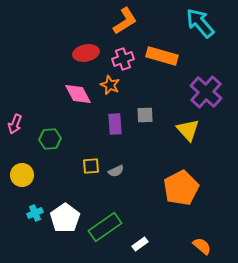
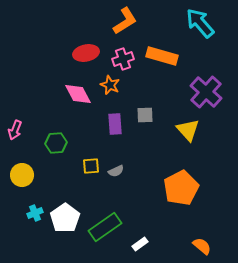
pink arrow: moved 6 px down
green hexagon: moved 6 px right, 4 px down
